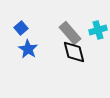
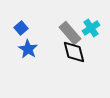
cyan cross: moved 7 px left, 2 px up; rotated 18 degrees counterclockwise
